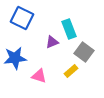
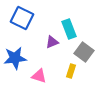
yellow rectangle: rotated 32 degrees counterclockwise
